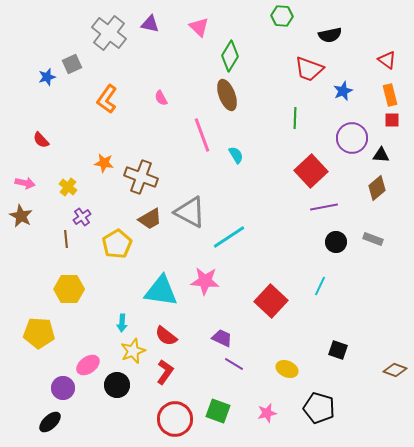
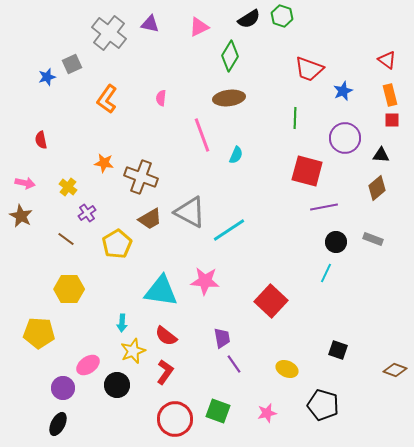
green hexagon at (282, 16): rotated 15 degrees clockwise
pink triangle at (199, 27): rotated 50 degrees clockwise
black semicircle at (330, 35): moved 81 px left, 16 px up; rotated 20 degrees counterclockwise
brown ellipse at (227, 95): moved 2 px right, 3 px down; rotated 76 degrees counterclockwise
pink semicircle at (161, 98): rotated 35 degrees clockwise
purple circle at (352, 138): moved 7 px left
red semicircle at (41, 140): rotated 30 degrees clockwise
cyan semicircle at (236, 155): rotated 54 degrees clockwise
red square at (311, 171): moved 4 px left; rotated 32 degrees counterclockwise
purple cross at (82, 217): moved 5 px right, 4 px up
cyan line at (229, 237): moved 7 px up
brown line at (66, 239): rotated 48 degrees counterclockwise
cyan line at (320, 286): moved 6 px right, 13 px up
purple trapezoid at (222, 338): rotated 55 degrees clockwise
purple line at (234, 364): rotated 24 degrees clockwise
black pentagon at (319, 408): moved 4 px right, 3 px up
black ellipse at (50, 422): moved 8 px right, 2 px down; rotated 20 degrees counterclockwise
